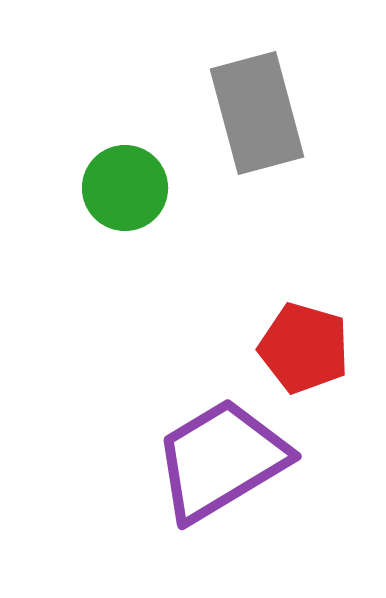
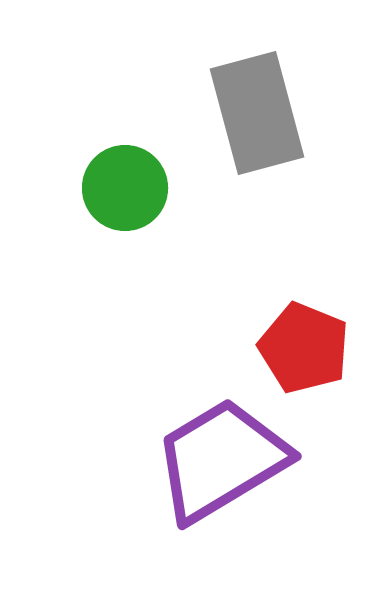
red pentagon: rotated 6 degrees clockwise
